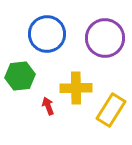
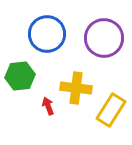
purple circle: moved 1 px left
yellow cross: rotated 8 degrees clockwise
